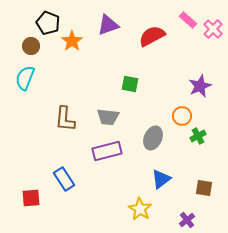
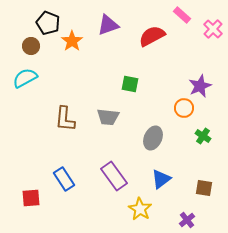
pink rectangle: moved 6 px left, 5 px up
cyan semicircle: rotated 40 degrees clockwise
orange circle: moved 2 px right, 8 px up
green cross: moved 5 px right; rotated 28 degrees counterclockwise
purple rectangle: moved 7 px right, 25 px down; rotated 68 degrees clockwise
